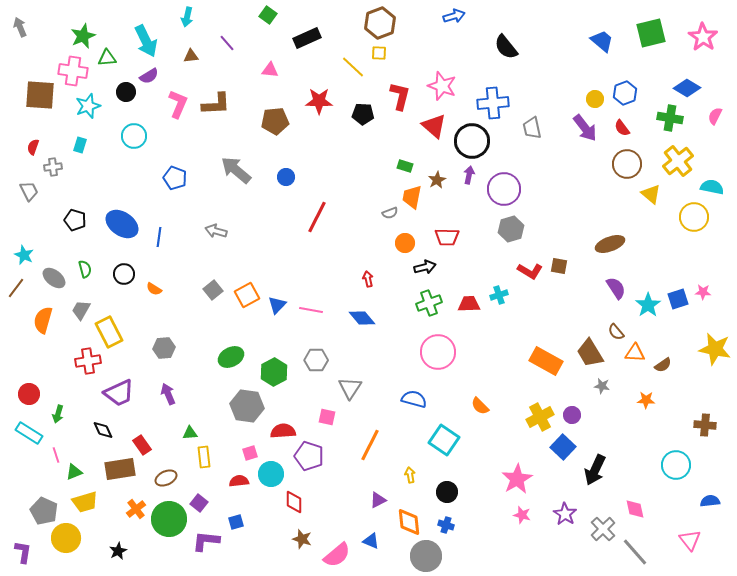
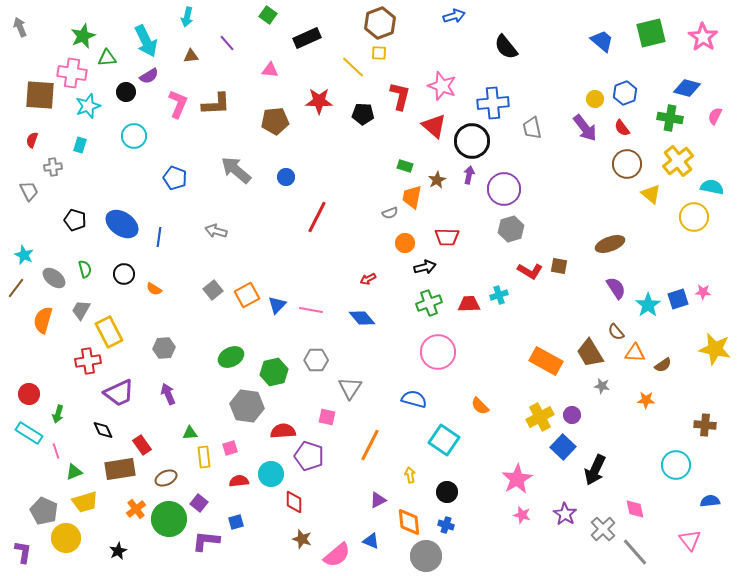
pink cross at (73, 71): moved 1 px left, 2 px down
blue diamond at (687, 88): rotated 16 degrees counterclockwise
red semicircle at (33, 147): moved 1 px left, 7 px up
red arrow at (368, 279): rotated 105 degrees counterclockwise
green hexagon at (274, 372): rotated 16 degrees clockwise
pink square at (250, 453): moved 20 px left, 5 px up
pink line at (56, 455): moved 4 px up
